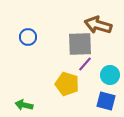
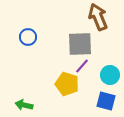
brown arrow: moved 8 px up; rotated 52 degrees clockwise
purple line: moved 3 px left, 2 px down
